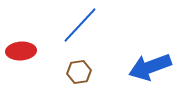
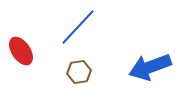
blue line: moved 2 px left, 2 px down
red ellipse: rotated 60 degrees clockwise
